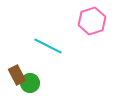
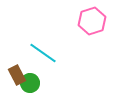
cyan line: moved 5 px left, 7 px down; rotated 8 degrees clockwise
